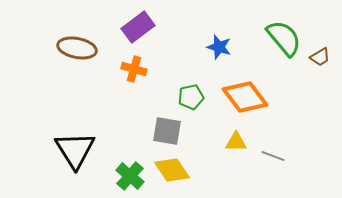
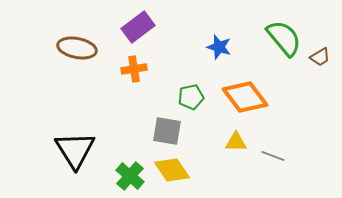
orange cross: rotated 25 degrees counterclockwise
